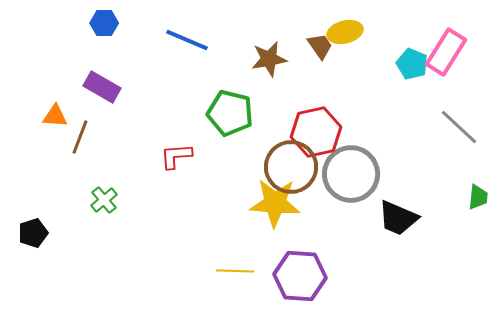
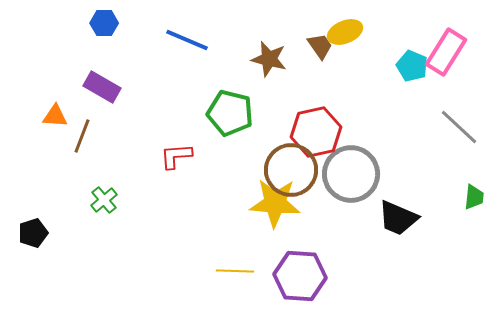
yellow ellipse: rotated 8 degrees counterclockwise
brown star: rotated 24 degrees clockwise
cyan pentagon: moved 2 px down
brown line: moved 2 px right, 1 px up
brown circle: moved 3 px down
green trapezoid: moved 4 px left
